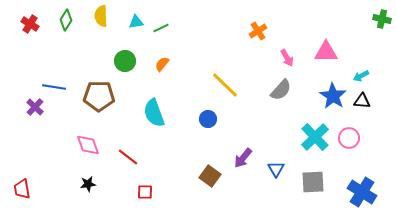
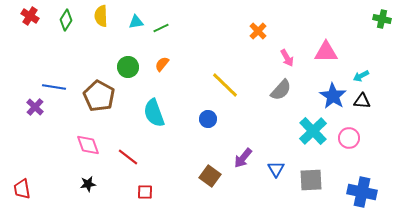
red cross: moved 8 px up
orange cross: rotated 12 degrees counterclockwise
green circle: moved 3 px right, 6 px down
brown pentagon: rotated 28 degrees clockwise
cyan cross: moved 2 px left, 6 px up
gray square: moved 2 px left, 2 px up
blue cross: rotated 20 degrees counterclockwise
